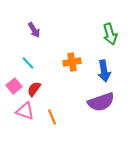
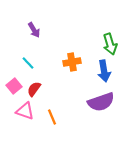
green arrow: moved 10 px down
